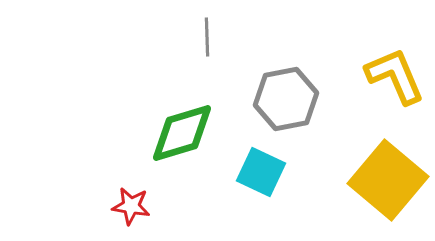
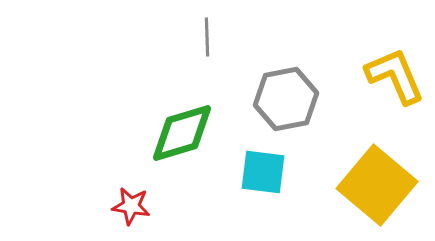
cyan square: moved 2 px right; rotated 18 degrees counterclockwise
yellow square: moved 11 px left, 5 px down
